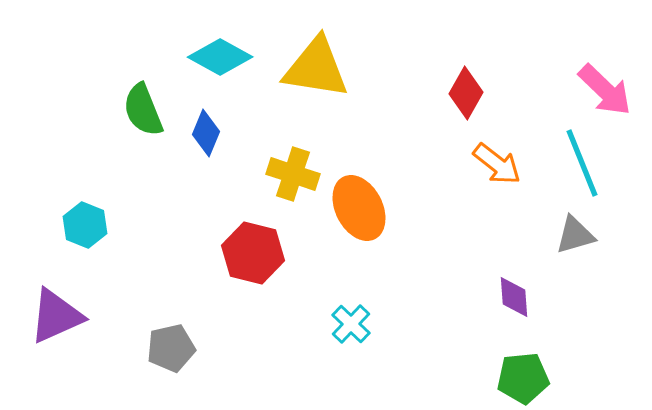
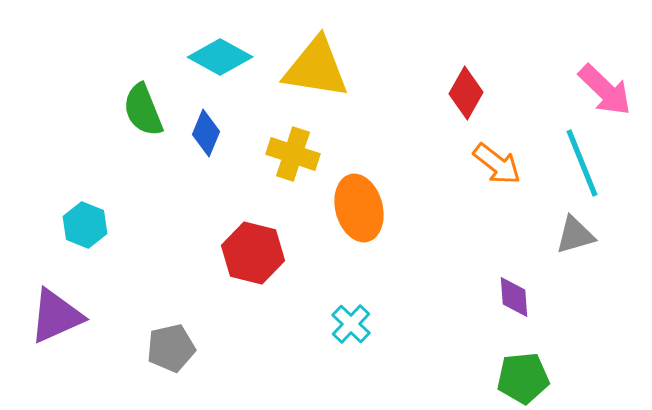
yellow cross: moved 20 px up
orange ellipse: rotated 12 degrees clockwise
